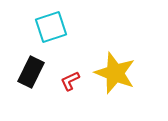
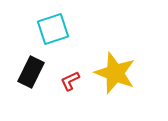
cyan square: moved 2 px right, 2 px down
